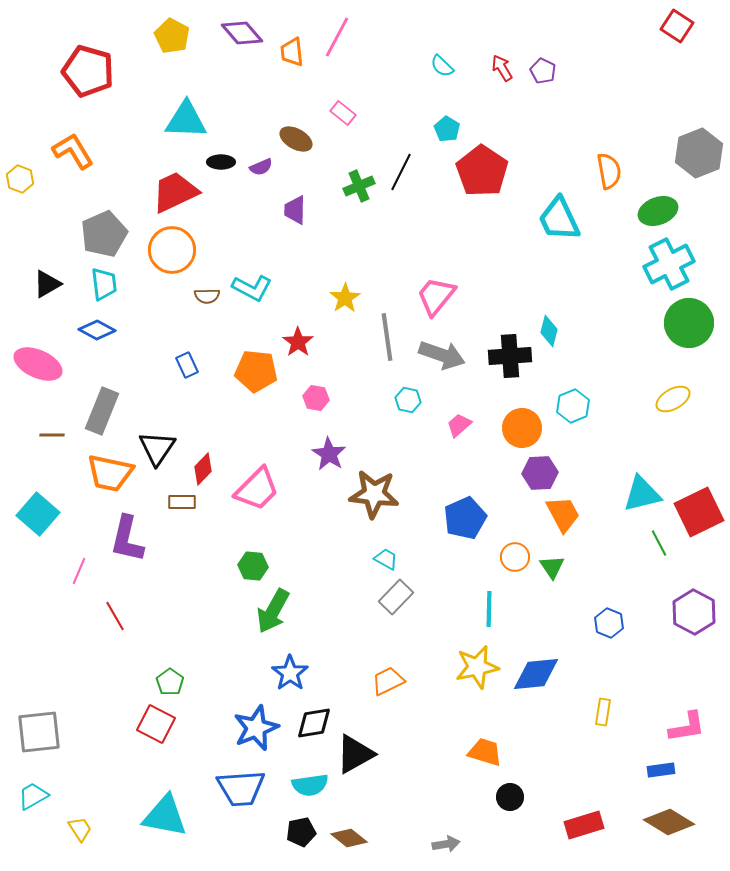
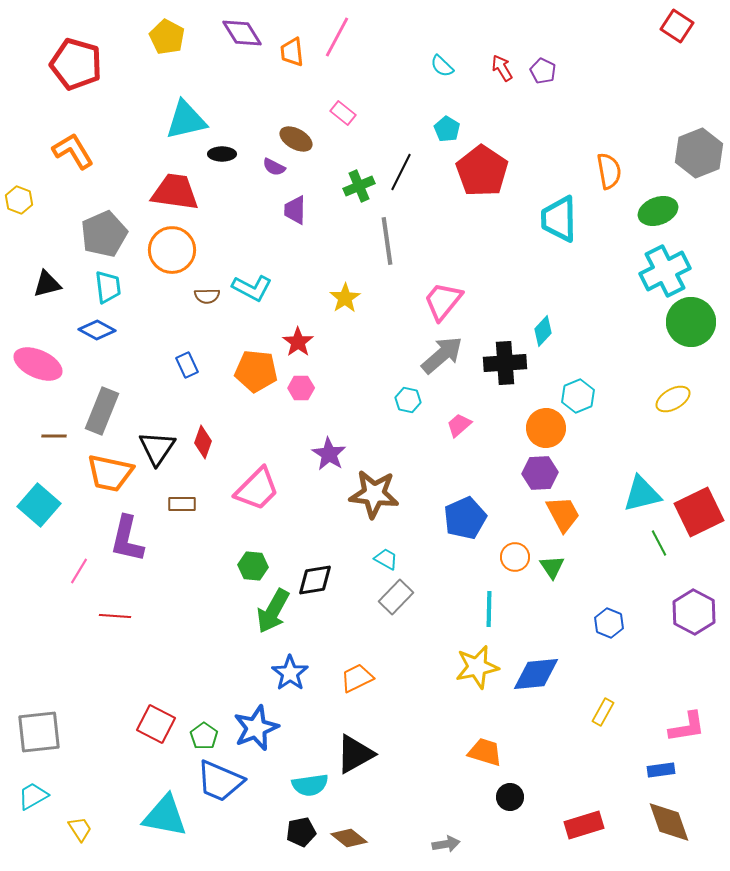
purple diamond at (242, 33): rotated 9 degrees clockwise
yellow pentagon at (172, 36): moved 5 px left, 1 px down
red pentagon at (88, 71): moved 12 px left, 7 px up
cyan triangle at (186, 120): rotated 15 degrees counterclockwise
black ellipse at (221, 162): moved 1 px right, 8 px up
purple semicircle at (261, 167): moved 13 px right; rotated 50 degrees clockwise
yellow hexagon at (20, 179): moved 1 px left, 21 px down
red trapezoid at (175, 192): rotated 33 degrees clockwise
cyan trapezoid at (559, 219): rotated 24 degrees clockwise
cyan cross at (669, 264): moved 4 px left, 7 px down
black triangle at (47, 284): rotated 16 degrees clockwise
cyan trapezoid at (104, 284): moved 4 px right, 3 px down
pink trapezoid at (436, 296): moved 7 px right, 5 px down
green circle at (689, 323): moved 2 px right, 1 px up
cyan diamond at (549, 331): moved 6 px left; rotated 28 degrees clockwise
gray line at (387, 337): moved 96 px up
gray arrow at (442, 355): rotated 60 degrees counterclockwise
black cross at (510, 356): moved 5 px left, 7 px down
pink hexagon at (316, 398): moved 15 px left, 10 px up; rotated 10 degrees counterclockwise
cyan hexagon at (573, 406): moved 5 px right, 10 px up
orange circle at (522, 428): moved 24 px right
brown line at (52, 435): moved 2 px right, 1 px down
red diamond at (203, 469): moved 27 px up; rotated 24 degrees counterclockwise
brown rectangle at (182, 502): moved 2 px down
cyan square at (38, 514): moved 1 px right, 9 px up
pink line at (79, 571): rotated 8 degrees clockwise
red line at (115, 616): rotated 56 degrees counterclockwise
orange trapezoid at (388, 681): moved 31 px left, 3 px up
green pentagon at (170, 682): moved 34 px right, 54 px down
yellow rectangle at (603, 712): rotated 20 degrees clockwise
black diamond at (314, 723): moved 1 px right, 143 px up
blue trapezoid at (241, 788): moved 21 px left, 7 px up; rotated 27 degrees clockwise
brown diamond at (669, 822): rotated 39 degrees clockwise
